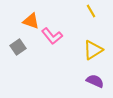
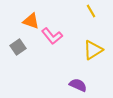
purple semicircle: moved 17 px left, 4 px down
